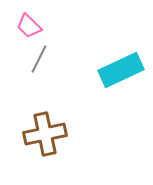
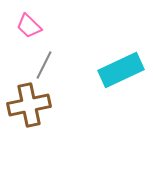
gray line: moved 5 px right, 6 px down
brown cross: moved 16 px left, 29 px up
